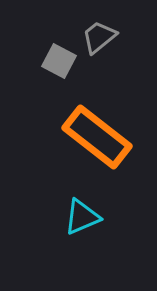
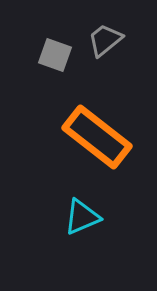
gray trapezoid: moved 6 px right, 3 px down
gray square: moved 4 px left, 6 px up; rotated 8 degrees counterclockwise
